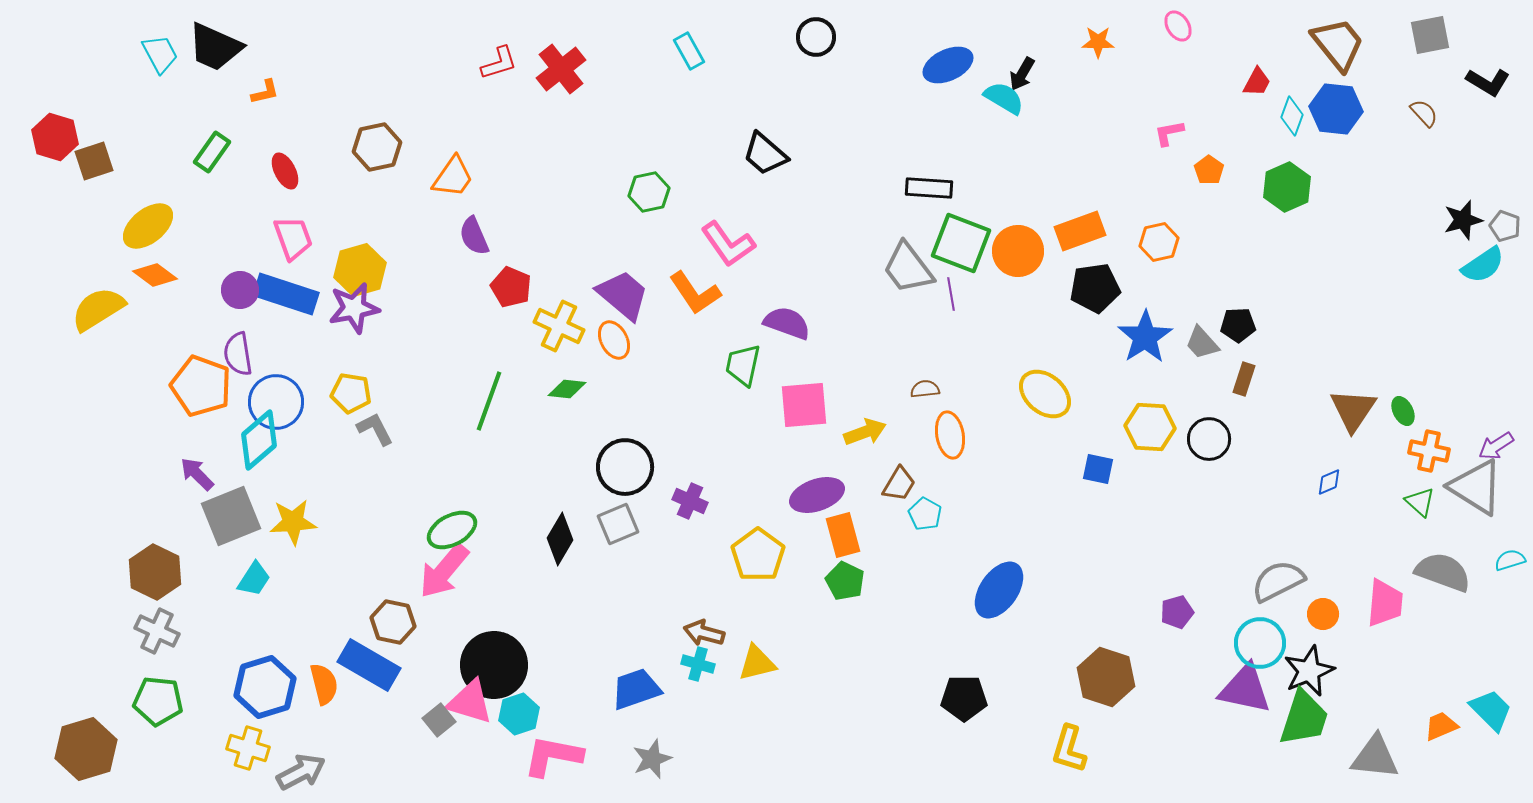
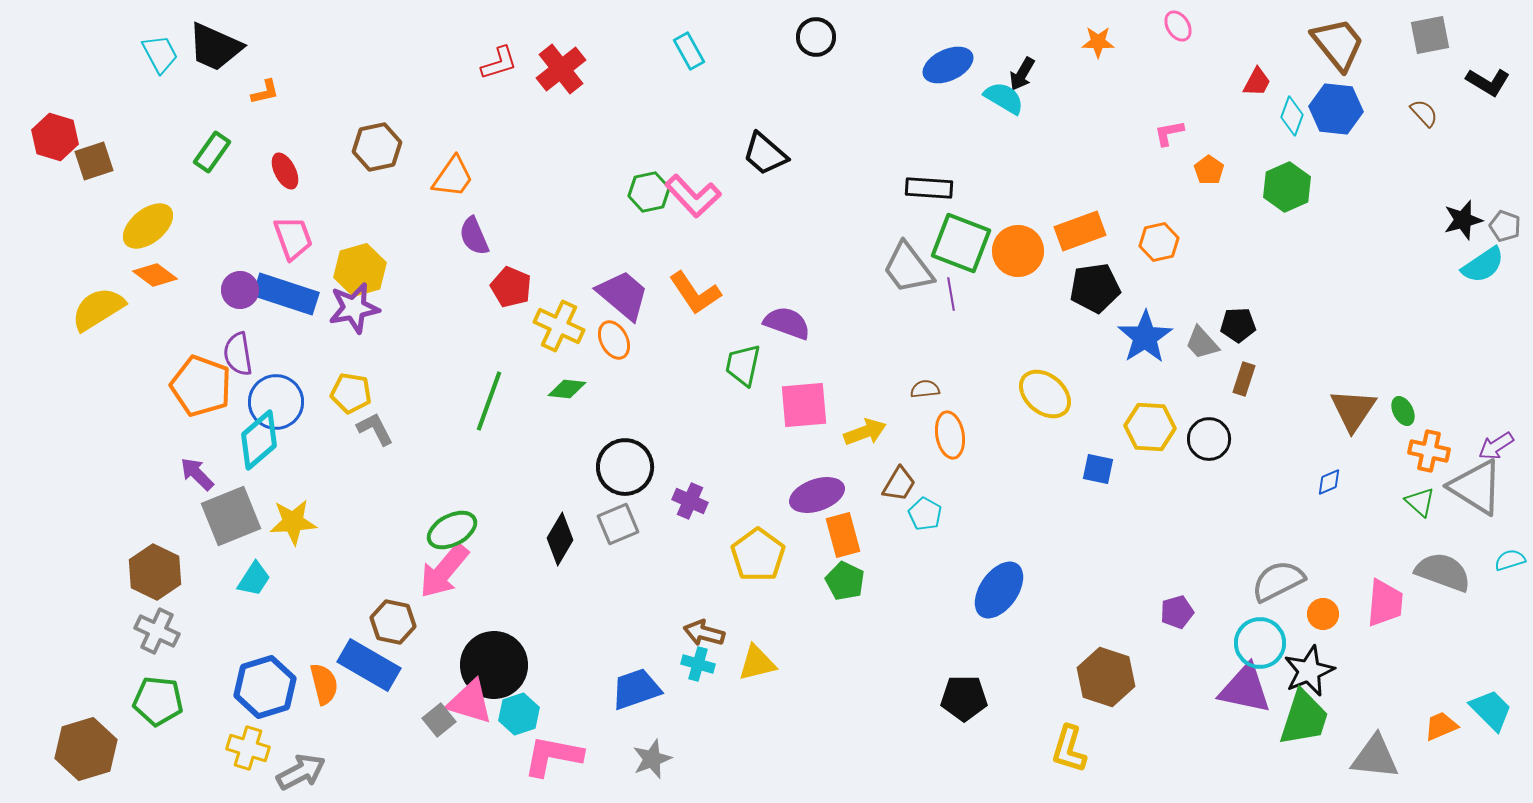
pink L-shape at (728, 244): moved 35 px left, 48 px up; rotated 8 degrees counterclockwise
